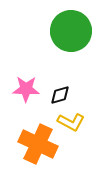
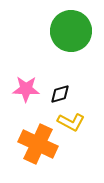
black diamond: moved 1 px up
